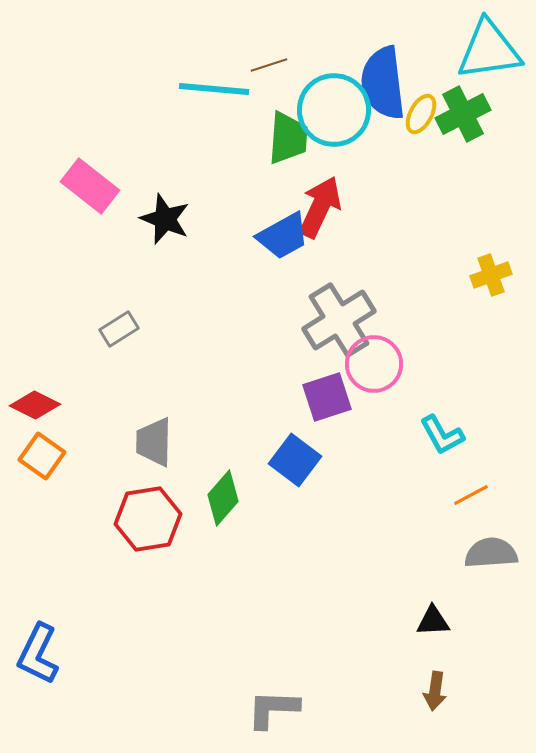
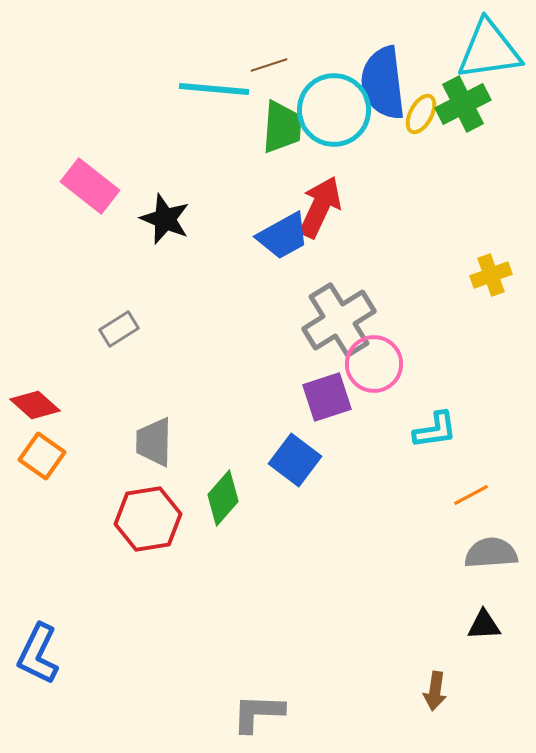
green cross: moved 10 px up
green trapezoid: moved 6 px left, 11 px up
red diamond: rotated 15 degrees clockwise
cyan L-shape: moved 7 px left, 5 px up; rotated 69 degrees counterclockwise
black triangle: moved 51 px right, 4 px down
gray L-shape: moved 15 px left, 4 px down
